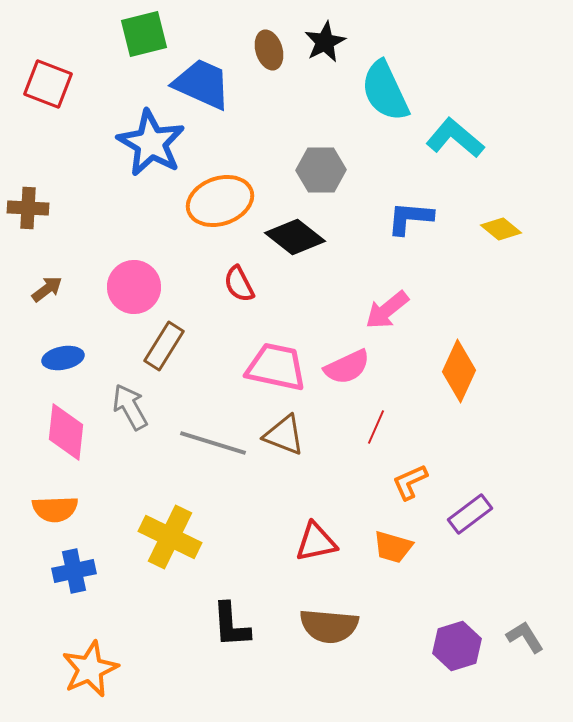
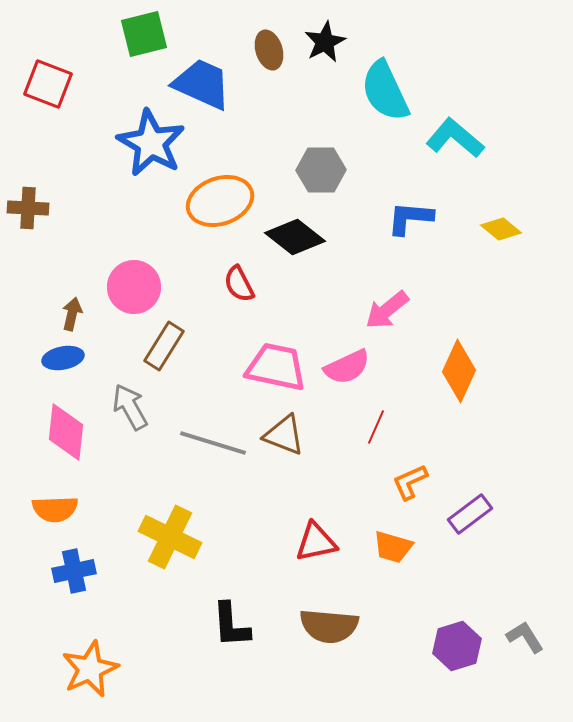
brown arrow: moved 25 px right, 25 px down; rotated 40 degrees counterclockwise
